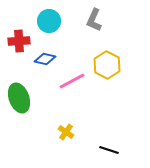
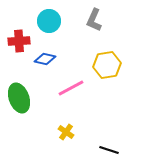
yellow hexagon: rotated 24 degrees clockwise
pink line: moved 1 px left, 7 px down
